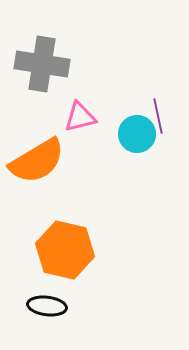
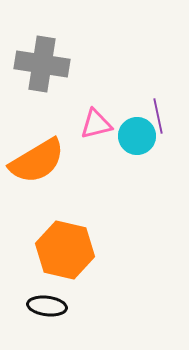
pink triangle: moved 16 px right, 7 px down
cyan circle: moved 2 px down
